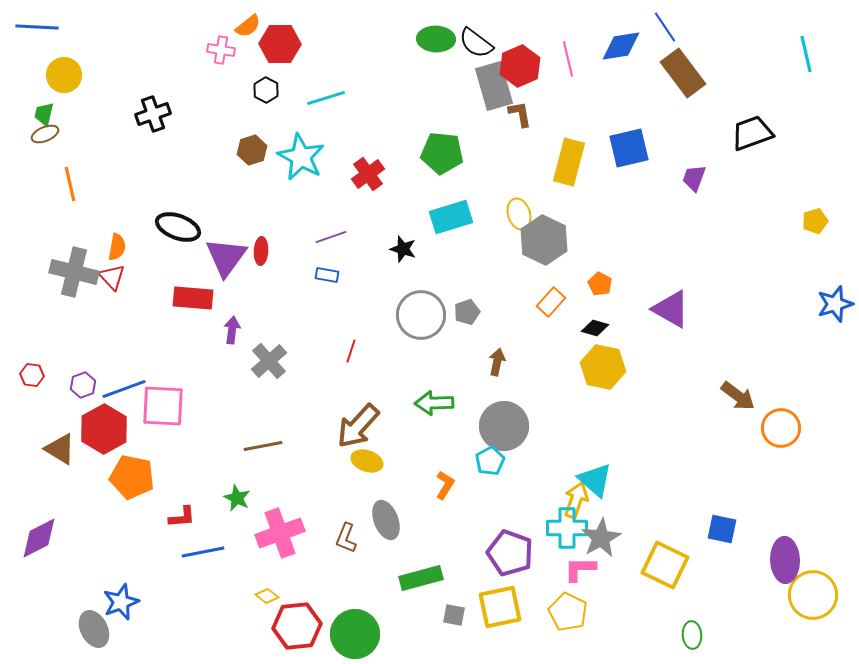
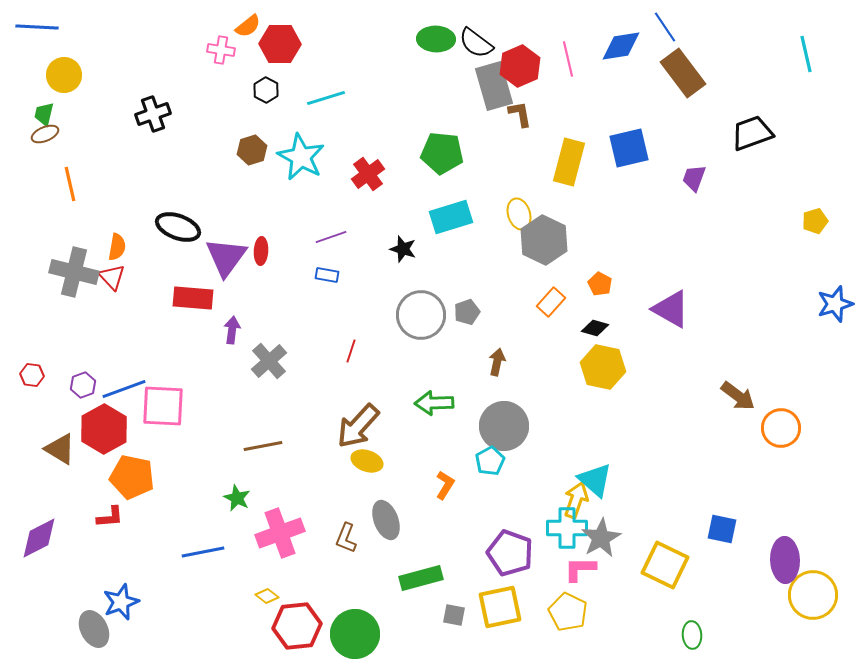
red L-shape at (182, 517): moved 72 px left
